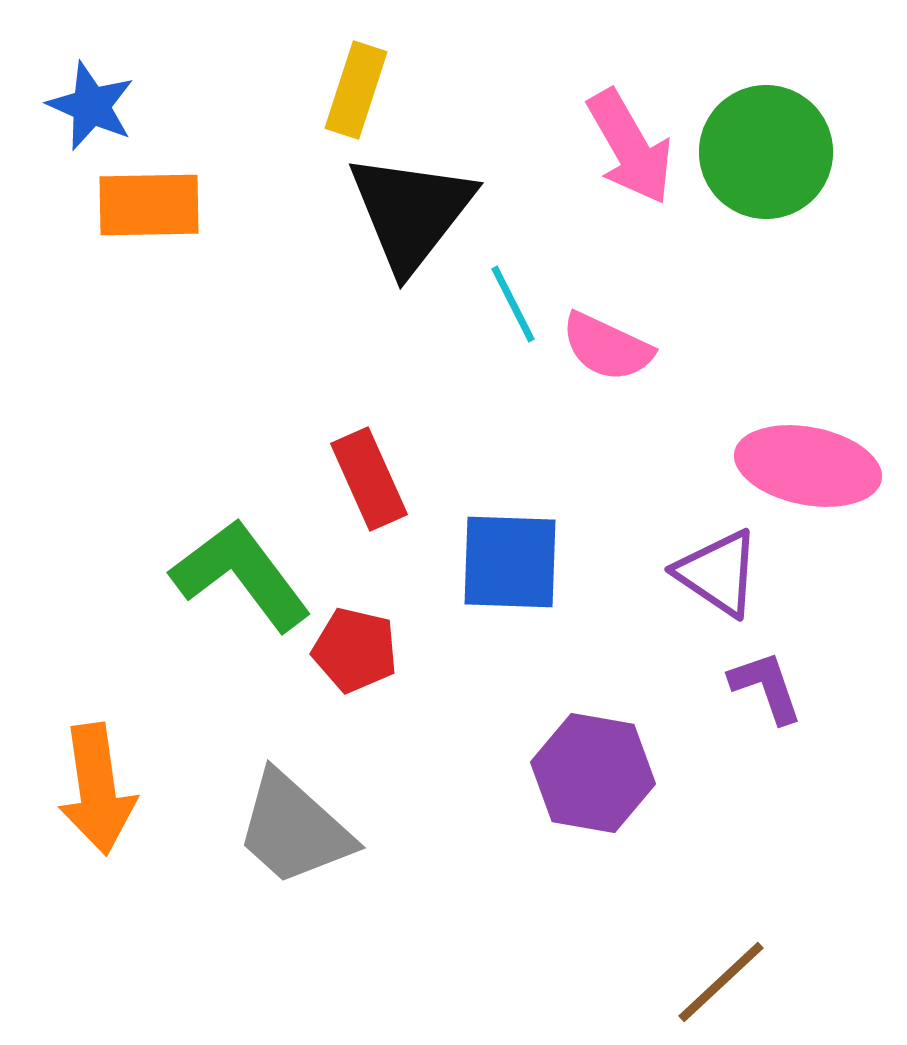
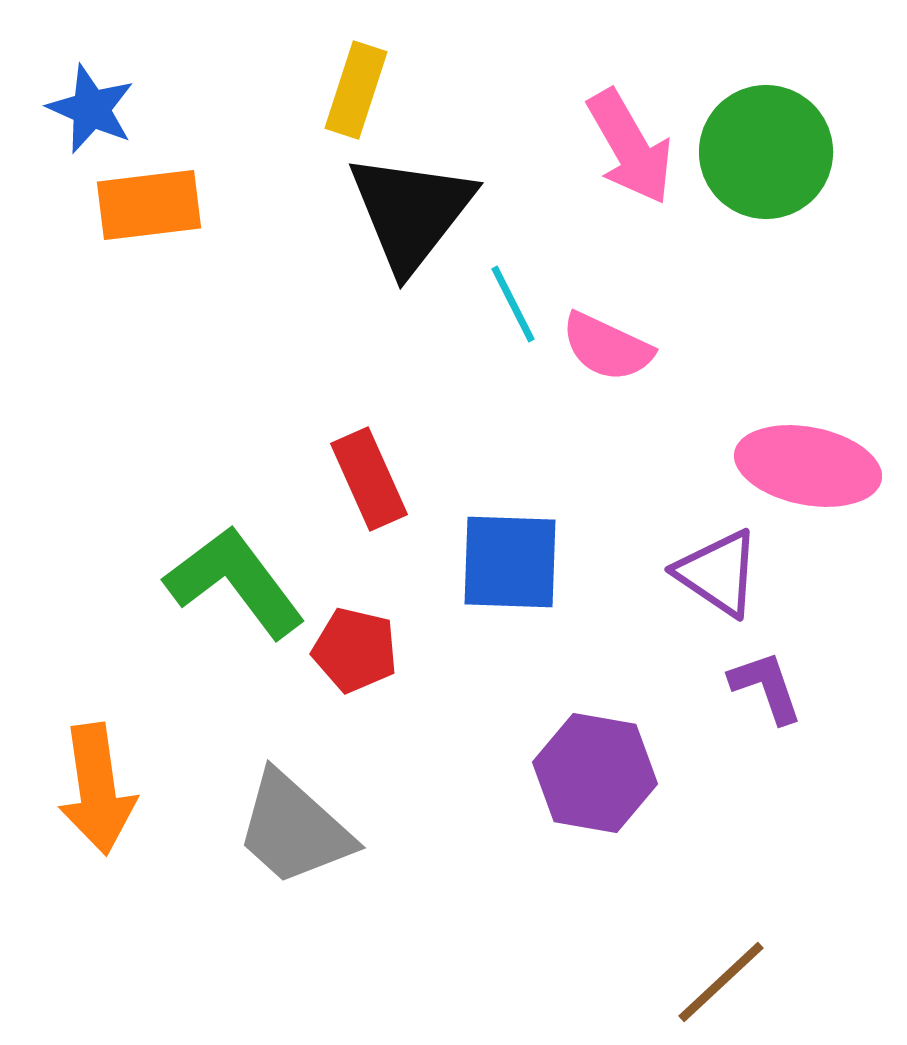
blue star: moved 3 px down
orange rectangle: rotated 6 degrees counterclockwise
green L-shape: moved 6 px left, 7 px down
purple hexagon: moved 2 px right
